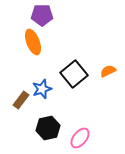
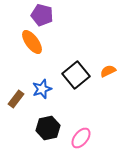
purple pentagon: rotated 15 degrees clockwise
orange ellipse: moved 1 px left; rotated 15 degrees counterclockwise
black square: moved 2 px right, 1 px down
brown rectangle: moved 5 px left, 1 px up
pink ellipse: moved 1 px right
